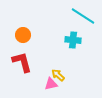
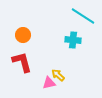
pink triangle: moved 2 px left, 1 px up
